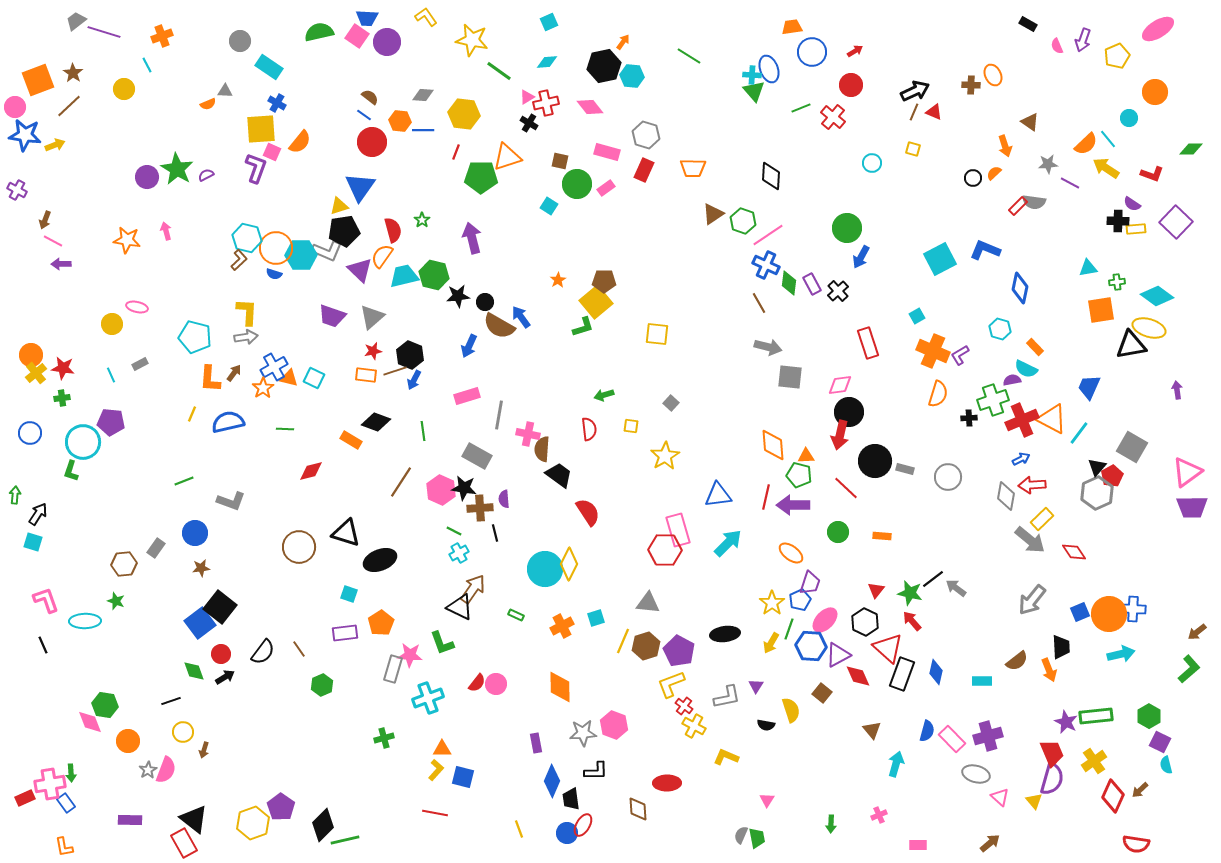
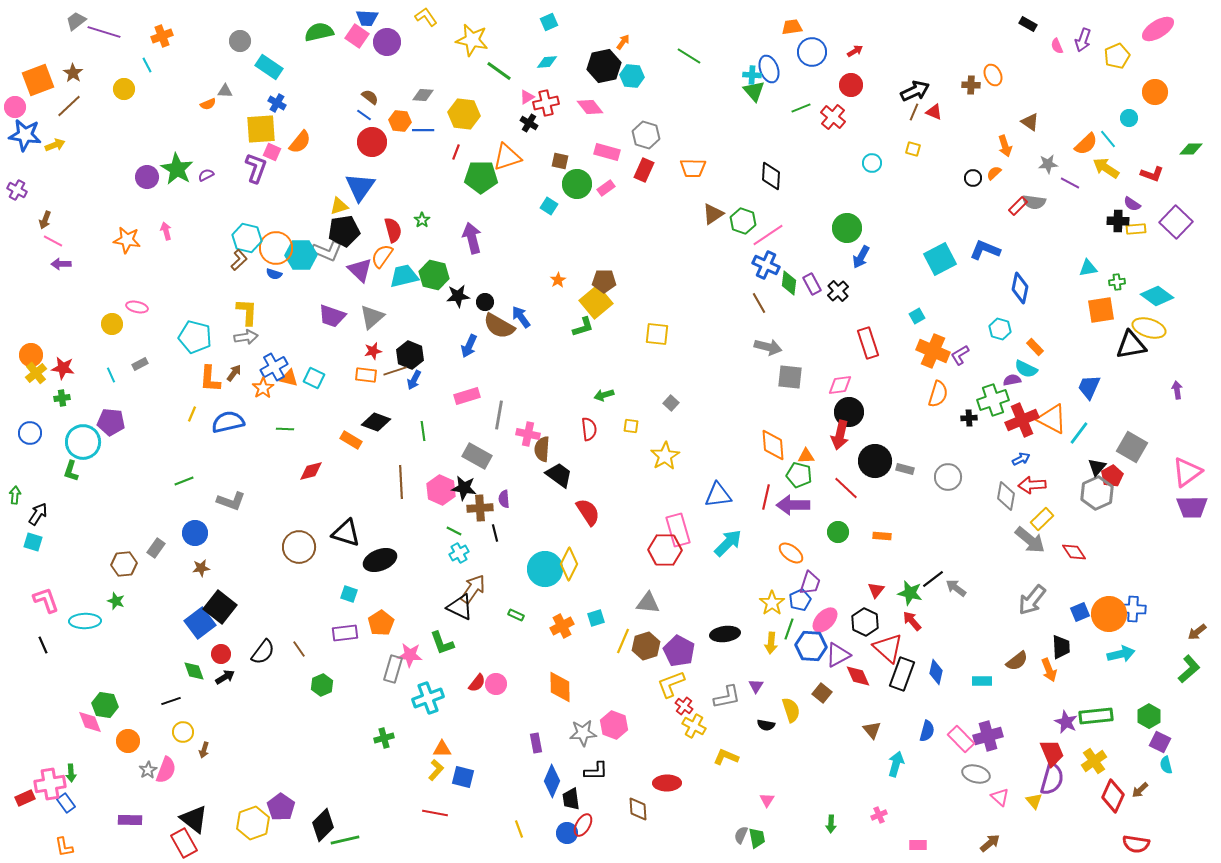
brown line at (401, 482): rotated 36 degrees counterclockwise
yellow arrow at (771, 643): rotated 25 degrees counterclockwise
pink rectangle at (952, 739): moved 9 px right
